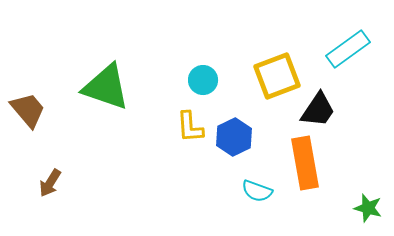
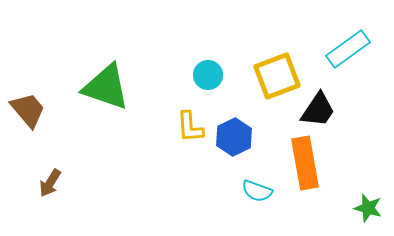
cyan circle: moved 5 px right, 5 px up
